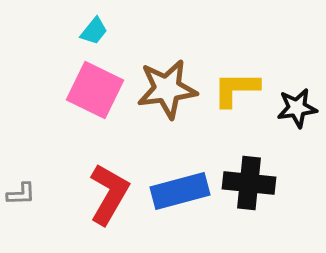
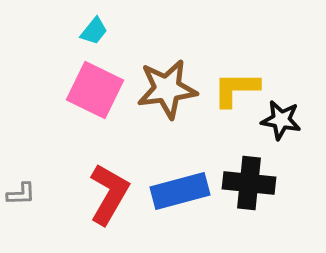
black star: moved 16 px left, 12 px down; rotated 18 degrees clockwise
